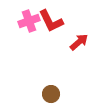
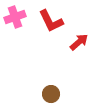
pink cross: moved 14 px left, 4 px up
